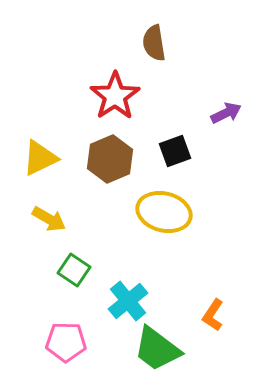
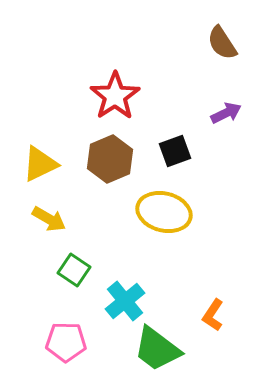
brown semicircle: moved 68 px right; rotated 24 degrees counterclockwise
yellow triangle: moved 6 px down
cyan cross: moved 3 px left
